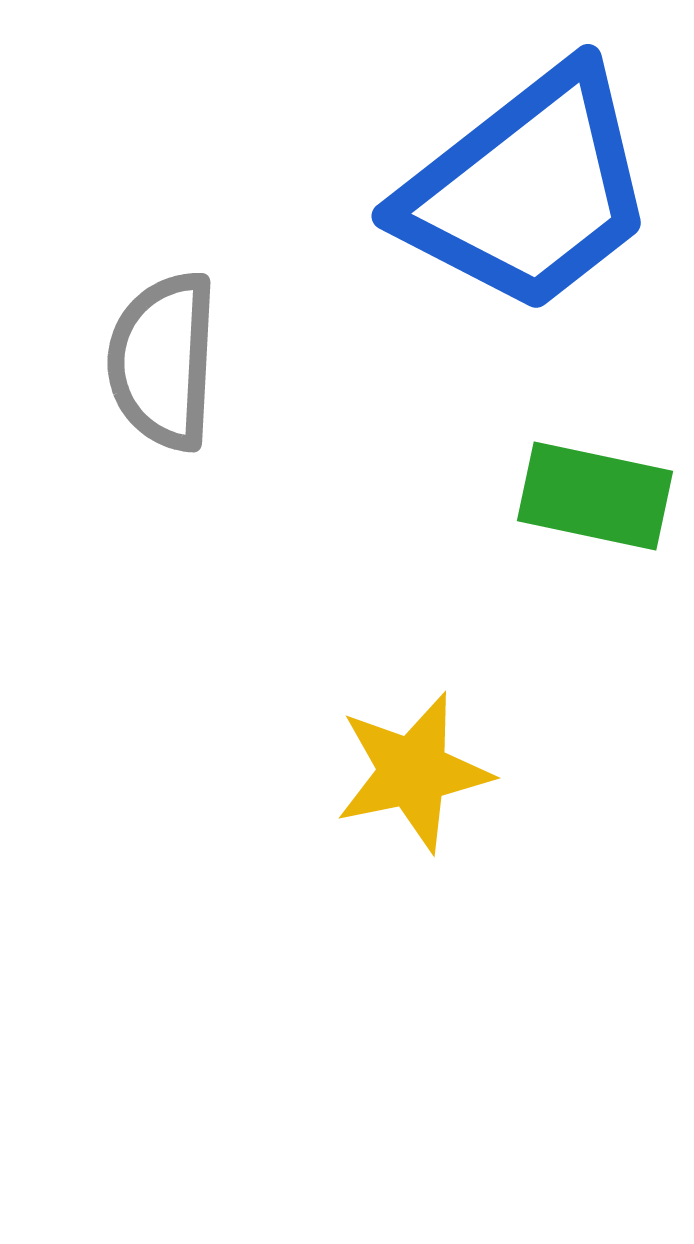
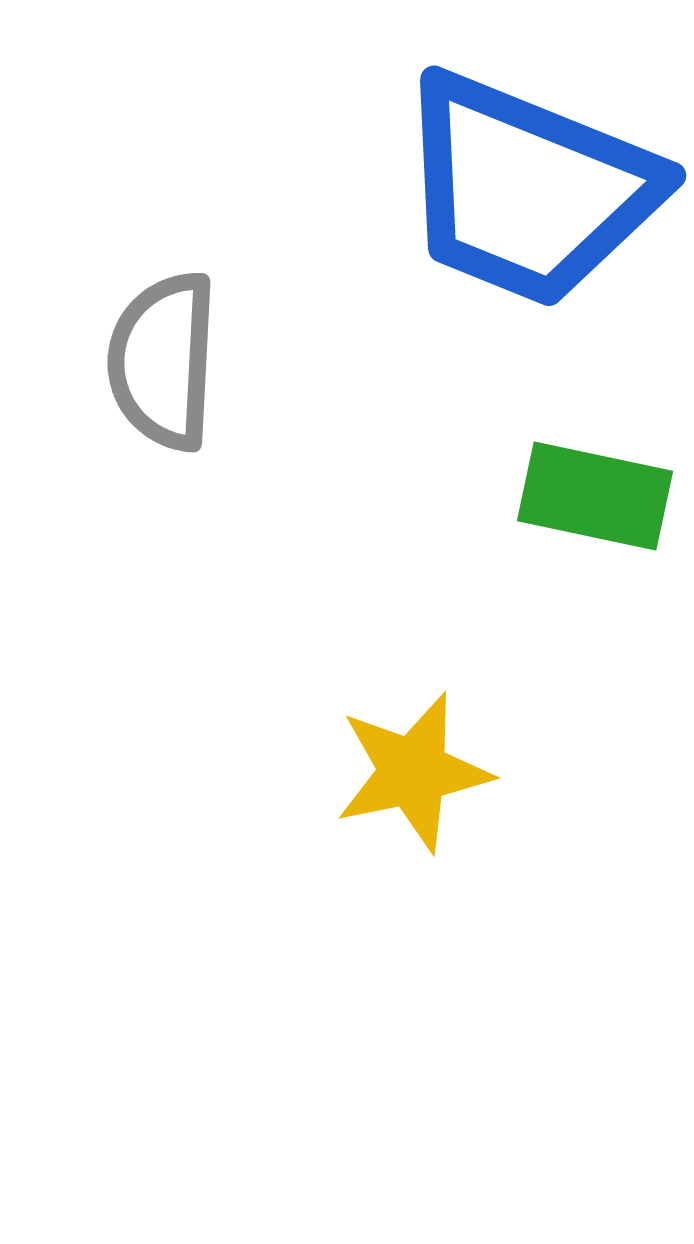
blue trapezoid: rotated 60 degrees clockwise
